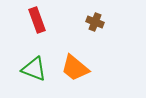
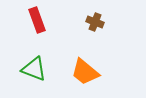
orange trapezoid: moved 10 px right, 4 px down
